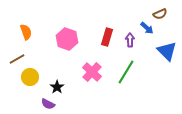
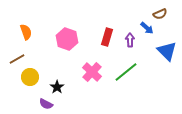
green line: rotated 20 degrees clockwise
purple semicircle: moved 2 px left
